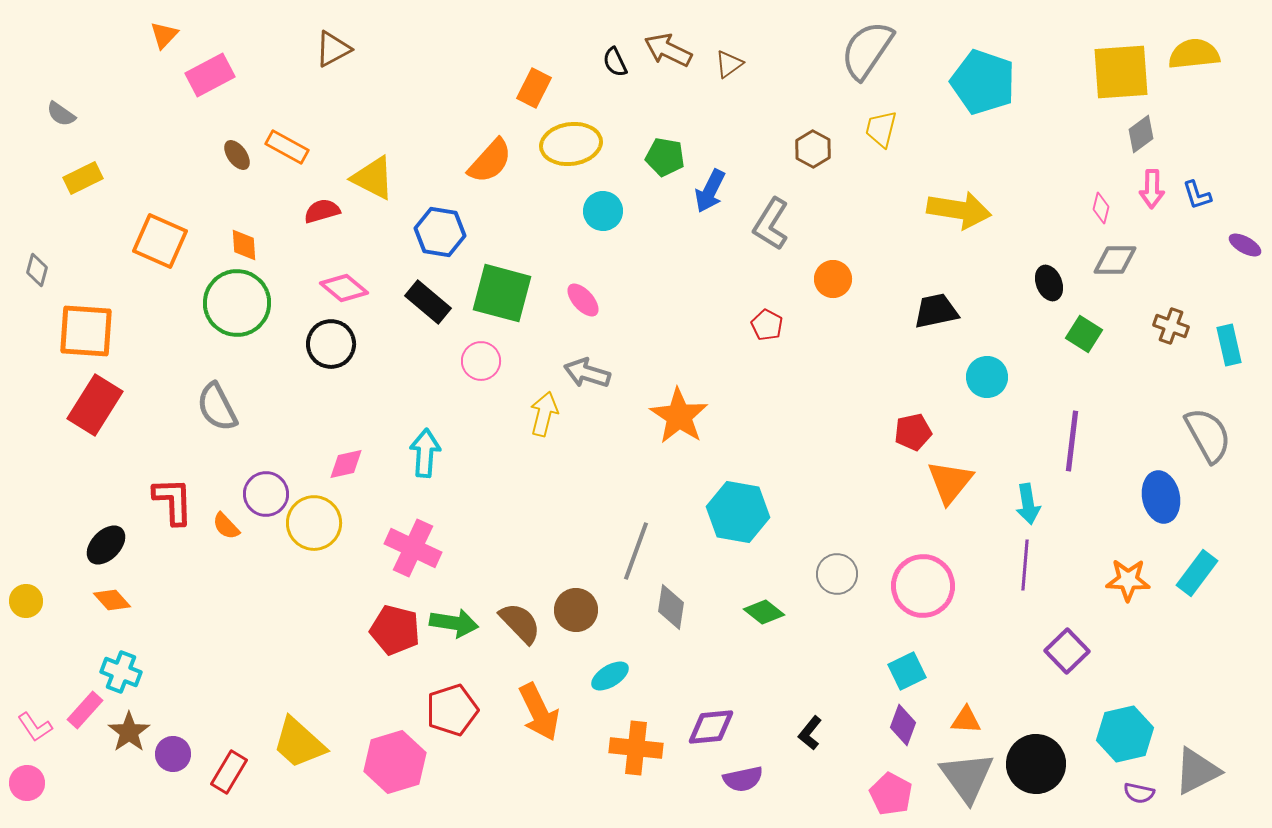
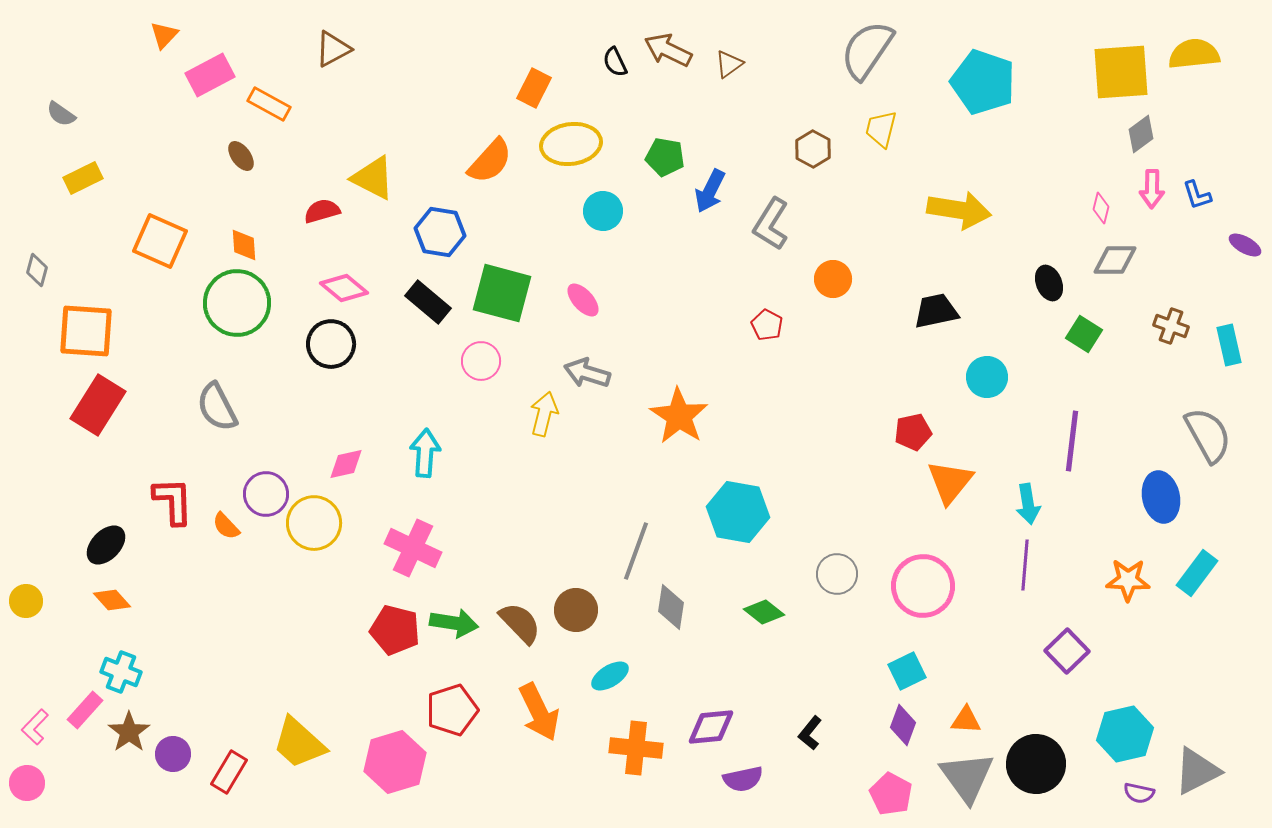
orange rectangle at (287, 147): moved 18 px left, 43 px up
brown ellipse at (237, 155): moved 4 px right, 1 px down
red rectangle at (95, 405): moved 3 px right
pink L-shape at (35, 727): rotated 78 degrees clockwise
